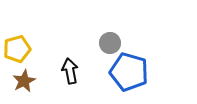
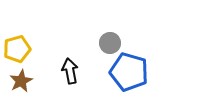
brown star: moved 3 px left
